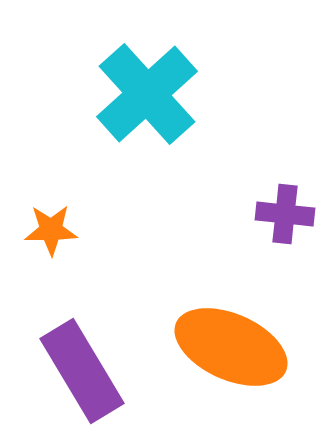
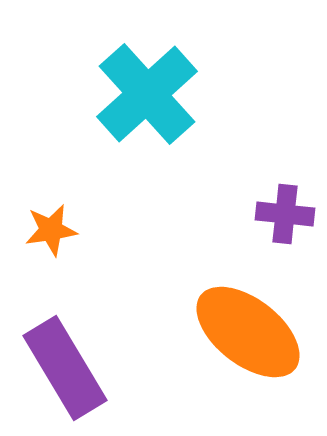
orange star: rotated 8 degrees counterclockwise
orange ellipse: moved 17 px right, 15 px up; rotated 14 degrees clockwise
purple rectangle: moved 17 px left, 3 px up
